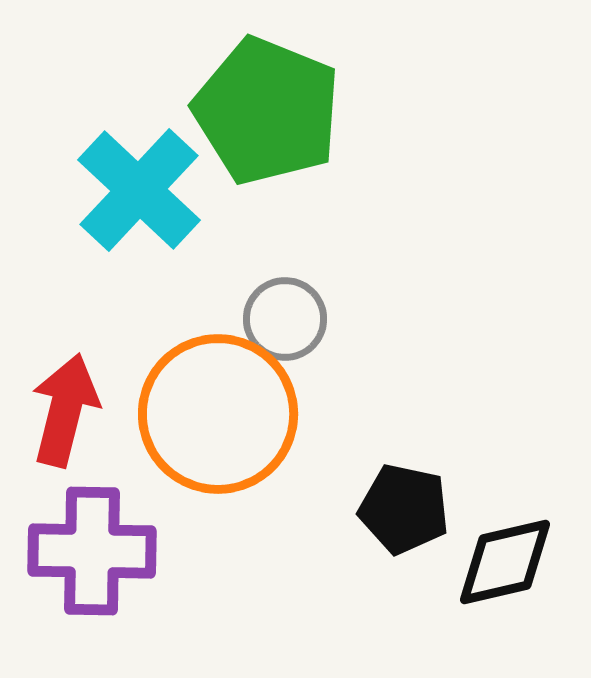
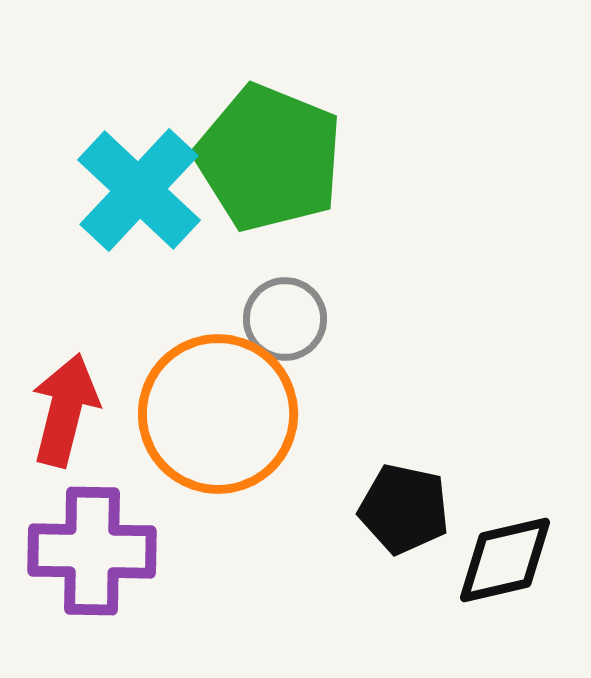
green pentagon: moved 2 px right, 47 px down
black diamond: moved 2 px up
